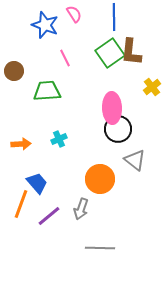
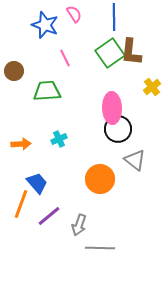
gray arrow: moved 2 px left, 16 px down
